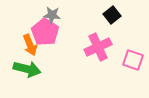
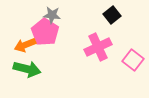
orange arrow: moved 5 px left; rotated 90 degrees clockwise
pink square: rotated 20 degrees clockwise
